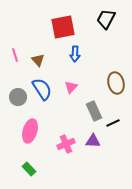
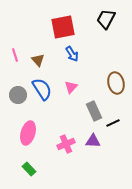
blue arrow: moved 3 px left; rotated 35 degrees counterclockwise
gray circle: moved 2 px up
pink ellipse: moved 2 px left, 2 px down
